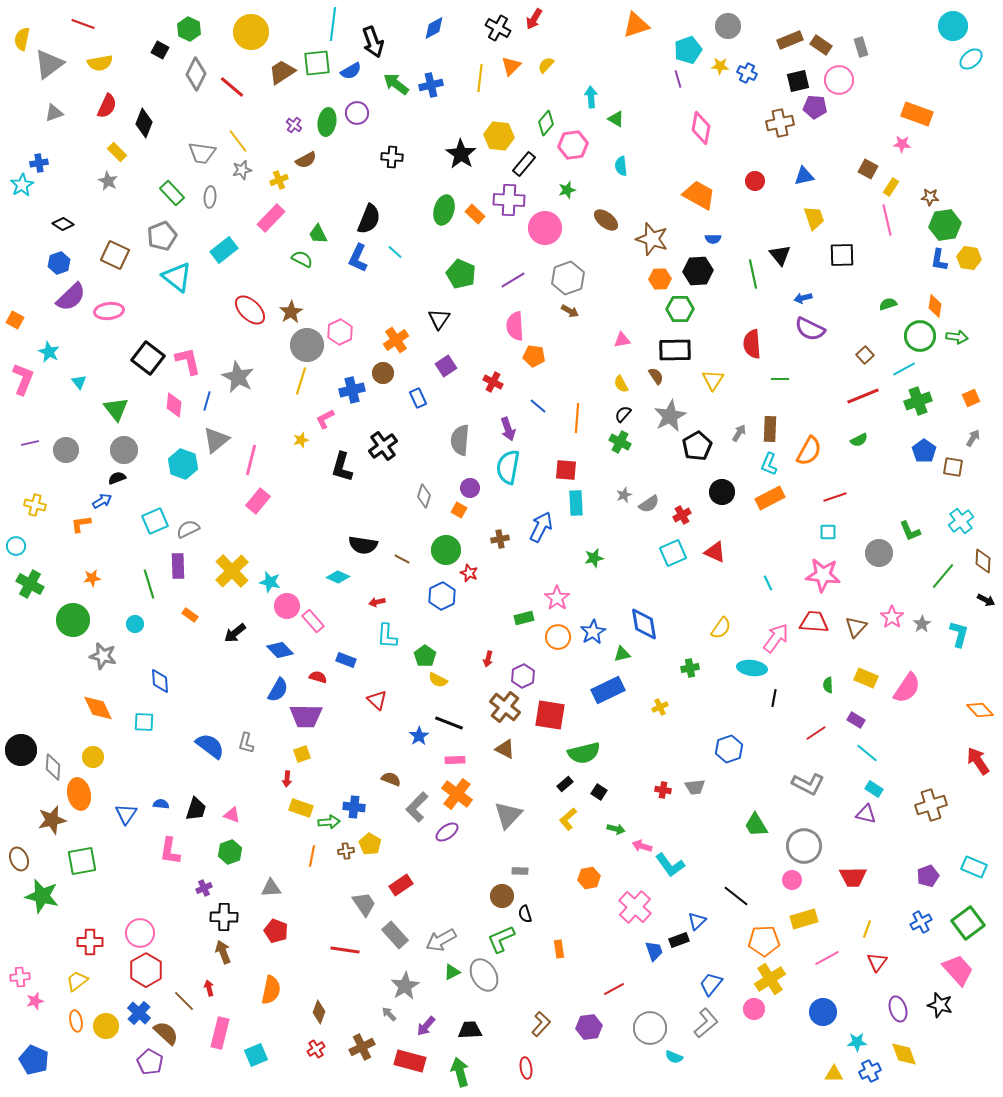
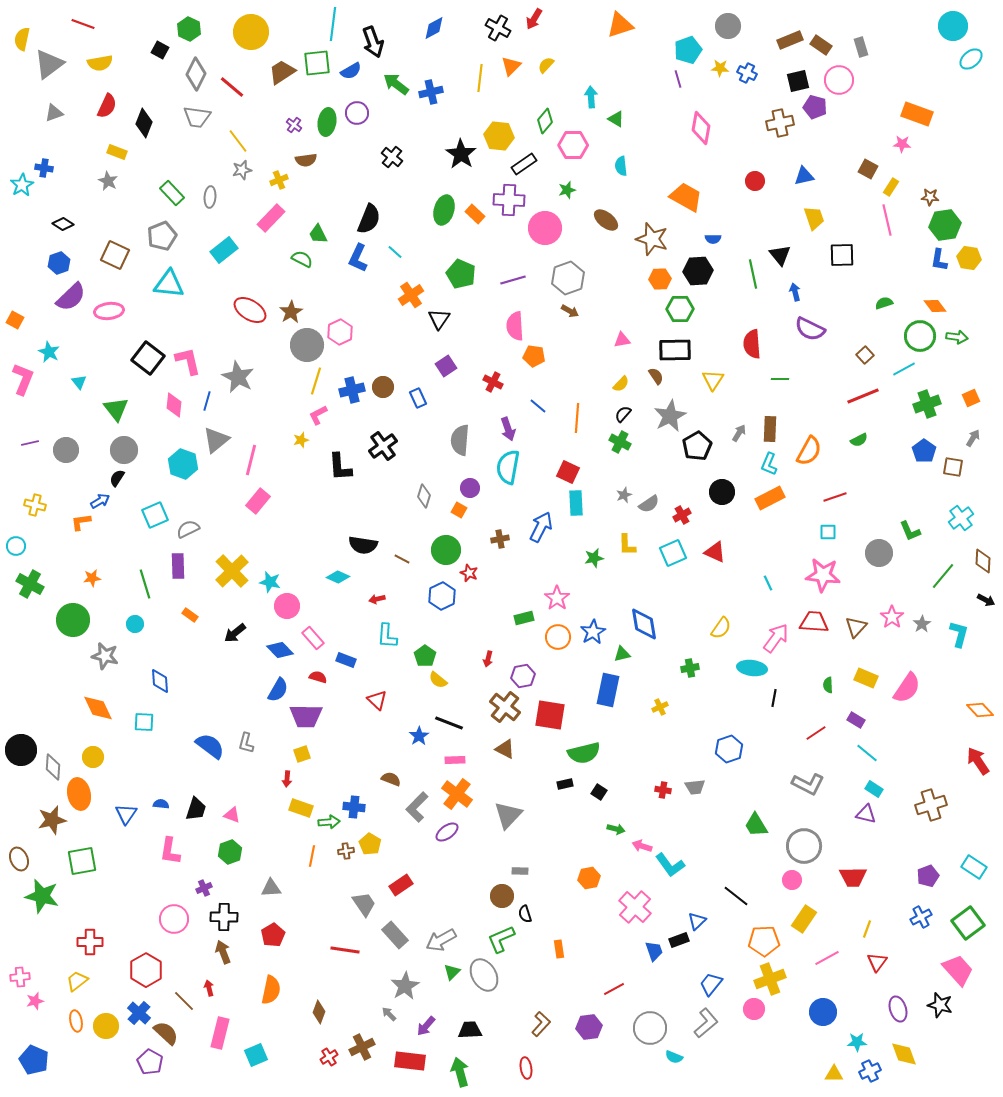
orange triangle at (636, 25): moved 16 px left
yellow star at (720, 66): moved 2 px down
blue cross at (431, 85): moved 7 px down
purple pentagon at (815, 107): rotated 10 degrees clockwise
green diamond at (546, 123): moved 1 px left, 2 px up
pink hexagon at (573, 145): rotated 8 degrees clockwise
yellow rectangle at (117, 152): rotated 24 degrees counterclockwise
gray trapezoid at (202, 153): moved 5 px left, 36 px up
black cross at (392, 157): rotated 35 degrees clockwise
brown semicircle at (306, 160): rotated 20 degrees clockwise
blue cross at (39, 163): moved 5 px right, 5 px down; rotated 18 degrees clockwise
black rectangle at (524, 164): rotated 15 degrees clockwise
orange trapezoid at (699, 195): moved 13 px left, 2 px down
cyan triangle at (177, 277): moved 8 px left, 7 px down; rotated 32 degrees counterclockwise
purple line at (513, 280): rotated 15 degrees clockwise
blue arrow at (803, 298): moved 8 px left, 6 px up; rotated 90 degrees clockwise
green semicircle at (888, 304): moved 4 px left, 1 px up
orange diamond at (935, 306): rotated 45 degrees counterclockwise
red ellipse at (250, 310): rotated 12 degrees counterclockwise
orange cross at (396, 340): moved 15 px right, 45 px up
brown circle at (383, 373): moved 14 px down
yellow line at (301, 381): moved 15 px right
yellow semicircle at (621, 384): rotated 108 degrees counterclockwise
green cross at (918, 401): moved 9 px right, 3 px down
pink L-shape at (325, 419): moved 7 px left, 4 px up
black L-shape at (342, 467): moved 2 px left; rotated 20 degrees counterclockwise
red square at (566, 470): moved 2 px right, 2 px down; rotated 20 degrees clockwise
black semicircle at (117, 478): rotated 36 degrees counterclockwise
blue arrow at (102, 501): moved 2 px left
cyan square at (155, 521): moved 6 px up
cyan cross at (961, 521): moved 3 px up
orange L-shape at (81, 524): moved 2 px up
green line at (149, 584): moved 4 px left
red arrow at (377, 602): moved 3 px up
pink rectangle at (313, 621): moved 17 px down
gray star at (103, 656): moved 2 px right
purple hexagon at (523, 676): rotated 15 degrees clockwise
yellow semicircle at (438, 680): rotated 12 degrees clockwise
blue rectangle at (608, 690): rotated 52 degrees counterclockwise
black rectangle at (565, 784): rotated 28 degrees clockwise
yellow L-shape at (568, 819): moved 59 px right, 274 px up; rotated 50 degrees counterclockwise
cyan rectangle at (974, 867): rotated 10 degrees clockwise
yellow rectangle at (804, 919): rotated 40 degrees counterclockwise
blue cross at (921, 922): moved 5 px up
red pentagon at (276, 931): moved 3 px left, 4 px down; rotated 20 degrees clockwise
pink circle at (140, 933): moved 34 px right, 14 px up
green triangle at (452, 972): rotated 18 degrees counterclockwise
yellow cross at (770, 979): rotated 12 degrees clockwise
red cross at (316, 1049): moved 13 px right, 8 px down
red rectangle at (410, 1061): rotated 8 degrees counterclockwise
